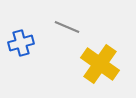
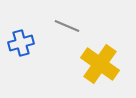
gray line: moved 1 px up
